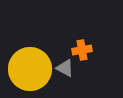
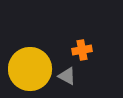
gray triangle: moved 2 px right, 8 px down
